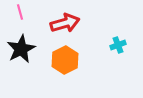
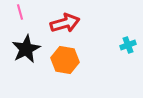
cyan cross: moved 10 px right
black star: moved 5 px right
orange hexagon: rotated 24 degrees counterclockwise
